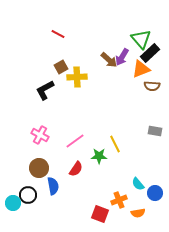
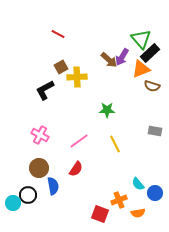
brown semicircle: rotated 14 degrees clockwise
pink line: moved 4 px right
green star: moved 8 px right, 46 px up
